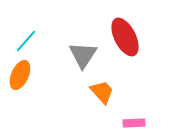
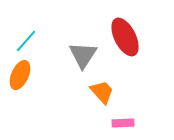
pink rectangle: moved 11 px left
